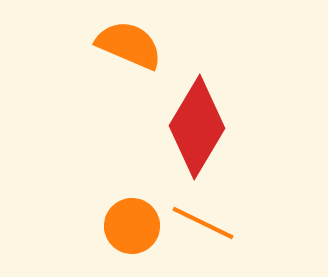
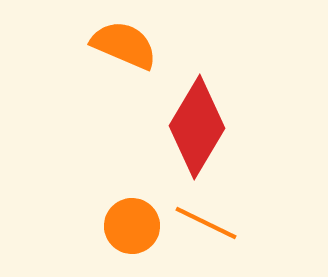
orange semicircle: moved 5 px left
orange line: moved 3 px right
